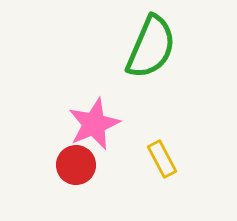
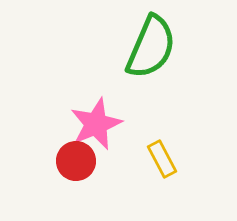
pink star: moved 2 px right
red circle: moved 4 px up
